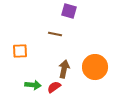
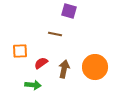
red semicircle: moved 13 px left, 24 px up
